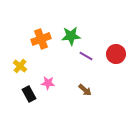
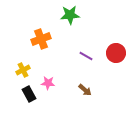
green star: moved 1 px left, 21 px up
red circle: moved 1 px up
yellow cross: moved 3 px right, 4 px down; rotated 24 degrees clockwise
